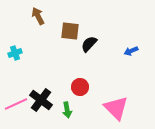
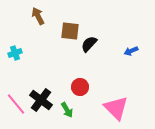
pink line: rotated 75 degrees clockwise
green arrow: rotated 21 degrees counterclockwise
